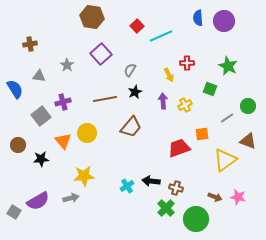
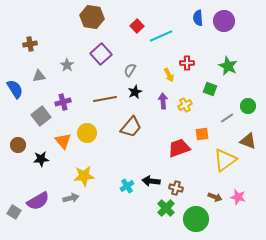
gray triangle at (39, 76): rotated 16 degrees counterclockwise
